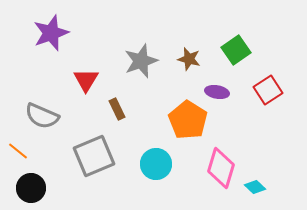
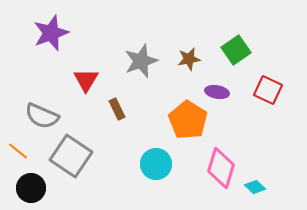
brown star: rotated 25 degrees counterclockwise
red square: rotated 32 degrees counterclockwise
gray square: moved 23 px left; rotated 33 degrees counterclockwise
